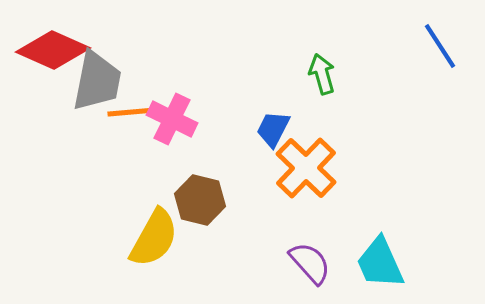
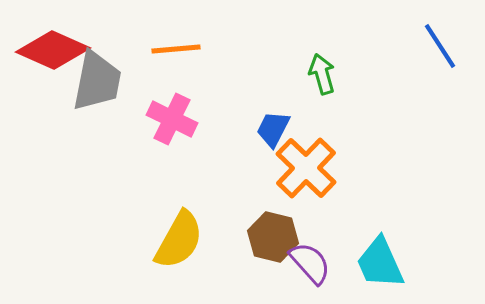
orange line: moved 44 px right, 63 px up
brown hexagon: moved 73 px right, 37 px down
yellow semicircle: moved 25 px right, 2 px down
